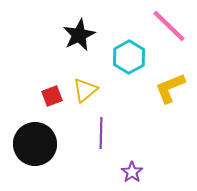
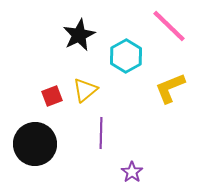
cyan hexagon: moved 3 px left, 1 px up
